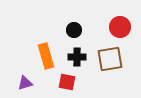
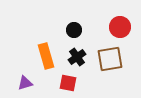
black cross: rotated 36 degrees counterclockwise
red square: moved 1 px right, 1 px down
